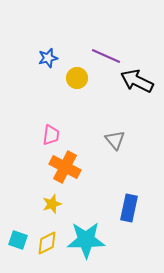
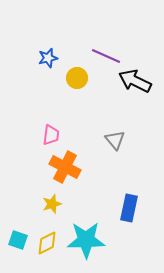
black arrow: moved 2 px left
